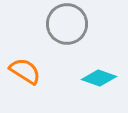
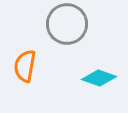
orange semicircle: moved 5 px up; rotated 112 degrees counterclockwise
